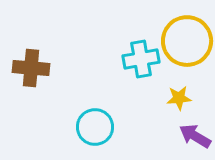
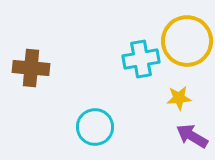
purple arrow: moved 3 px left
